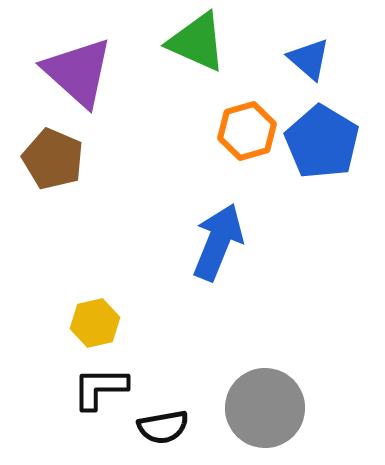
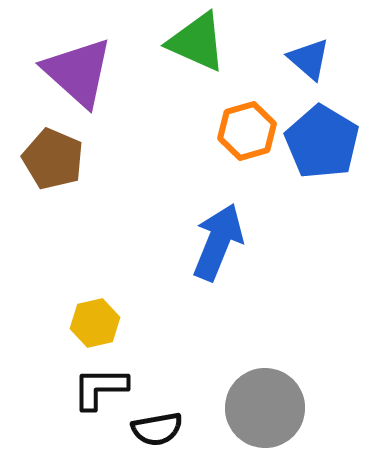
black semicircle: moved 6 px left, 2 px down
